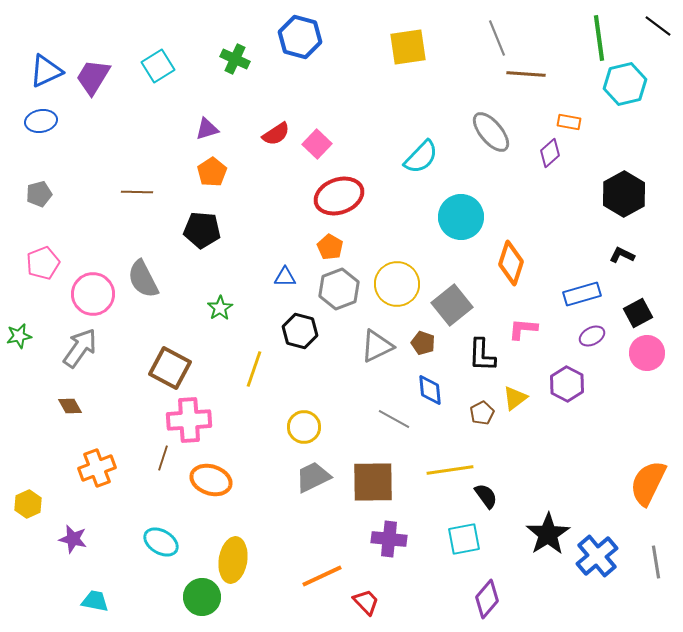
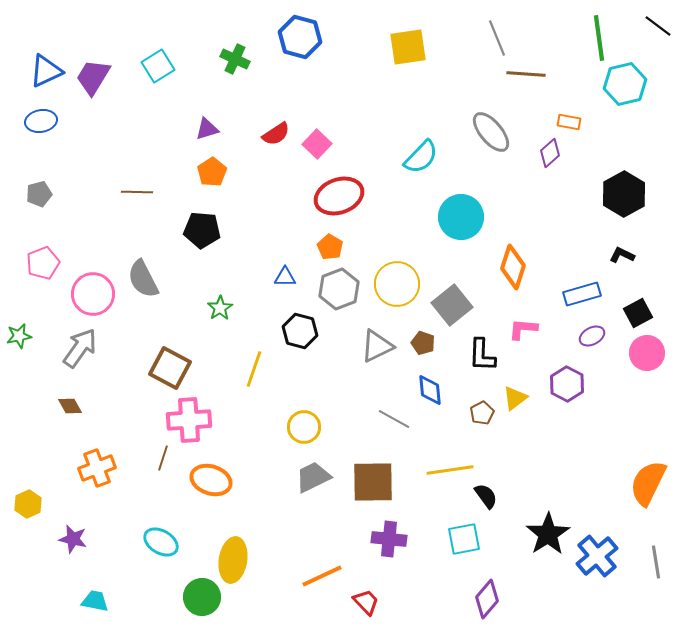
orange diamond at (511, 263): moved 2 px right, 4 px down
